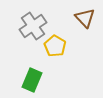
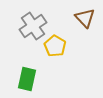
green rectangle: moved 5 px left, 1 px up; rotated 10 degrees counterclockwise
